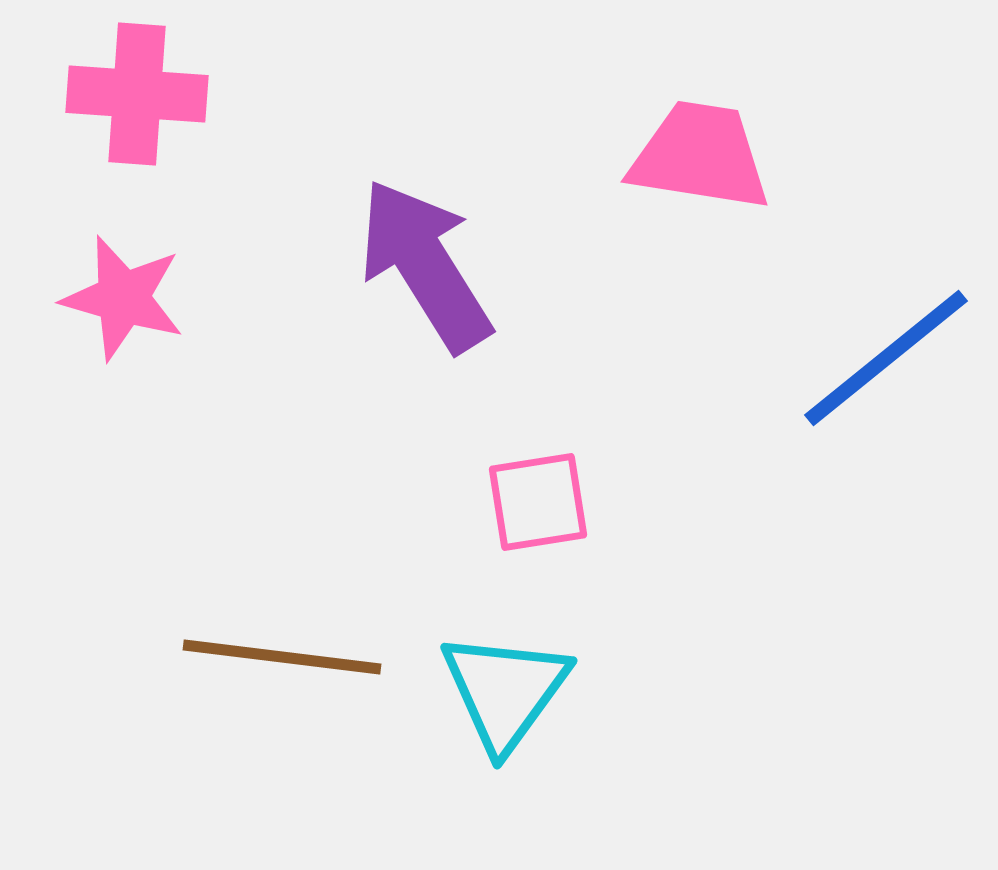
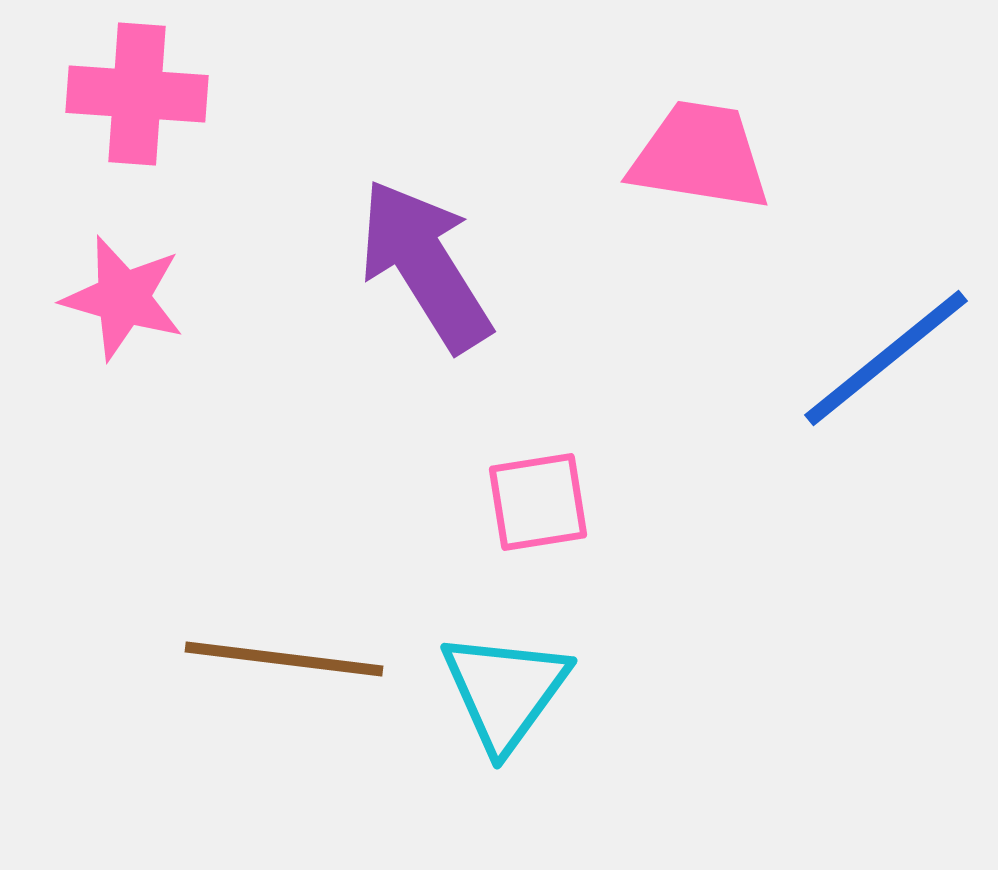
brown line: moved 2 px right, 2 px down
